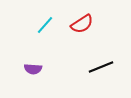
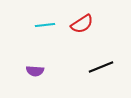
cyan line: rotated 42 degrees clockwise
purple semicircle: moved 2 px right, 2 px down
